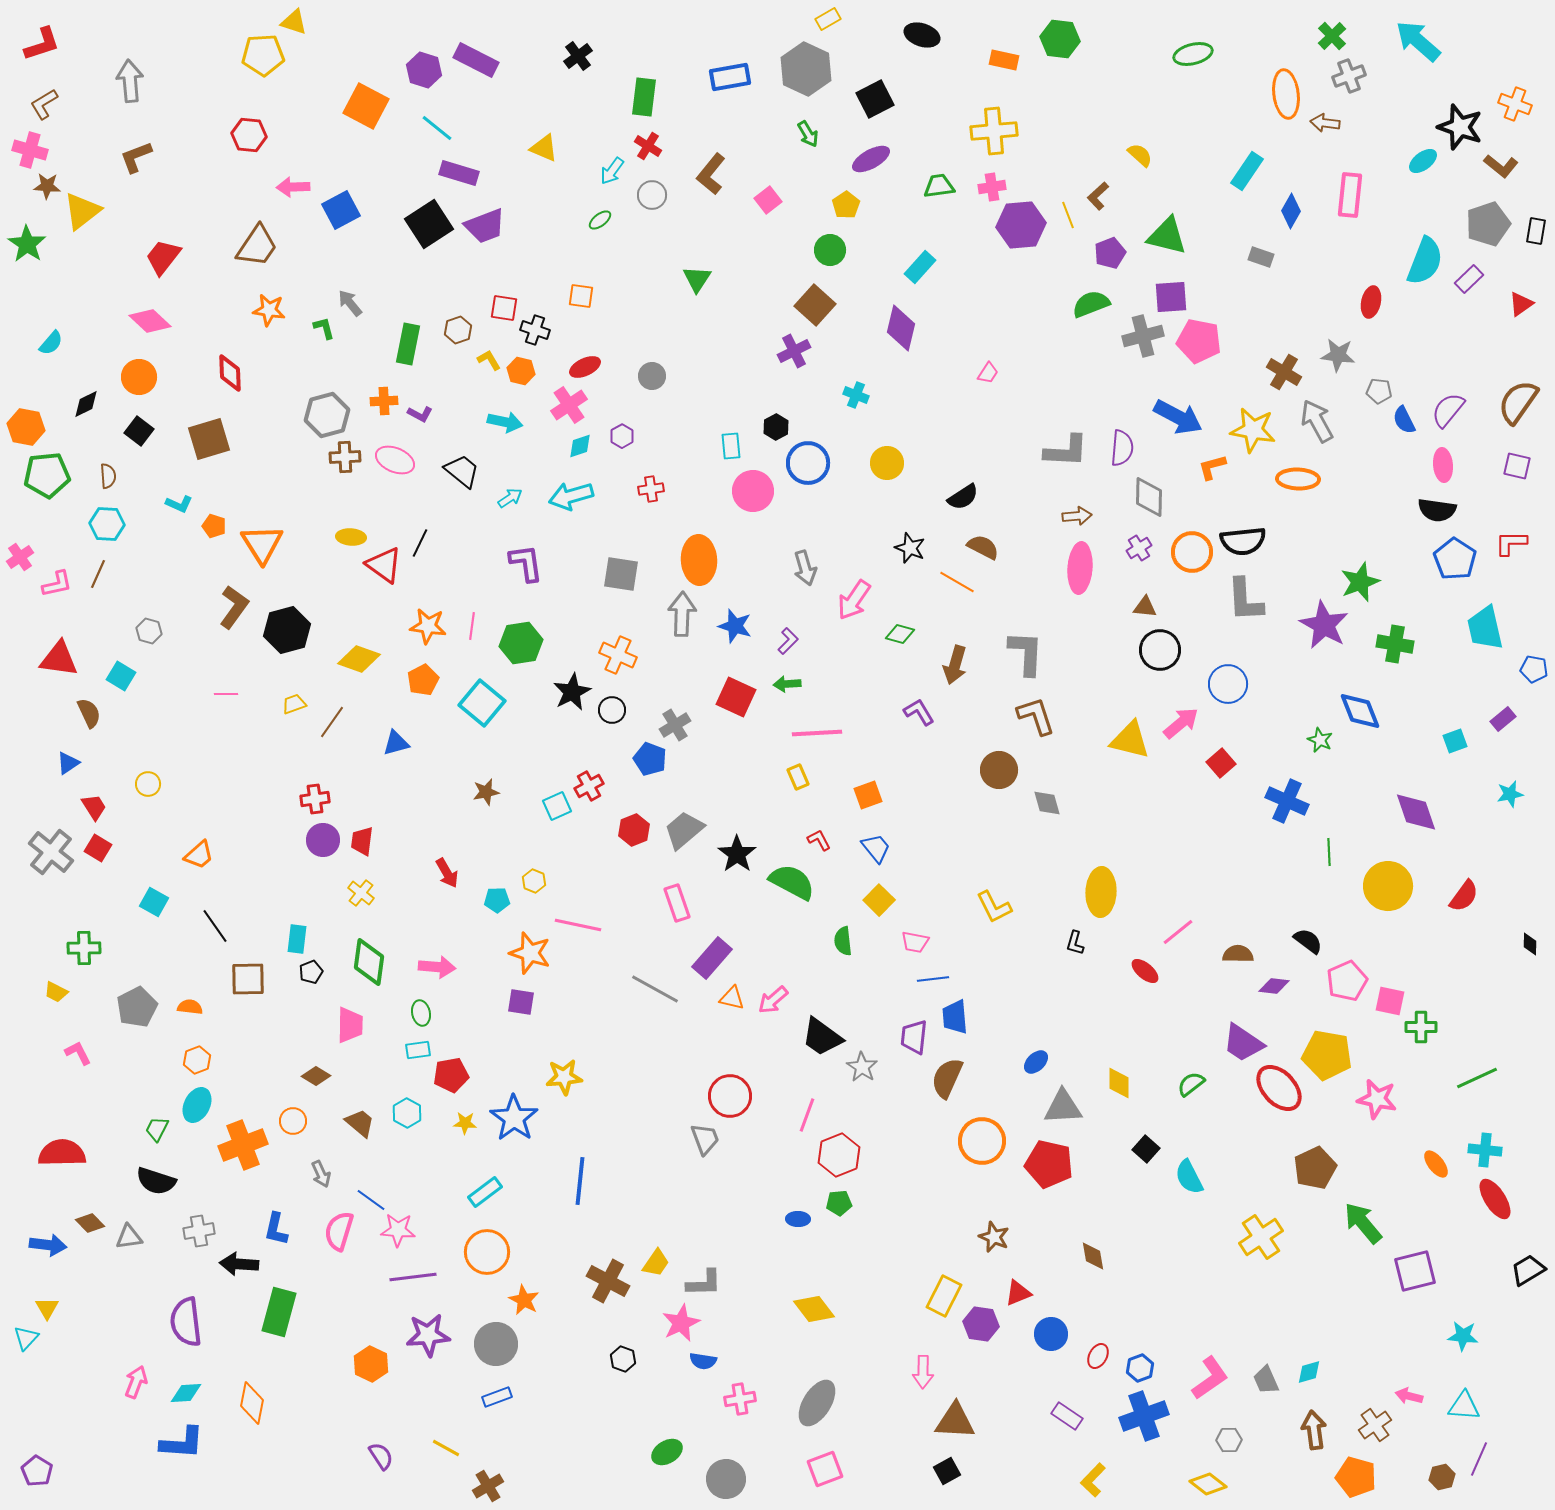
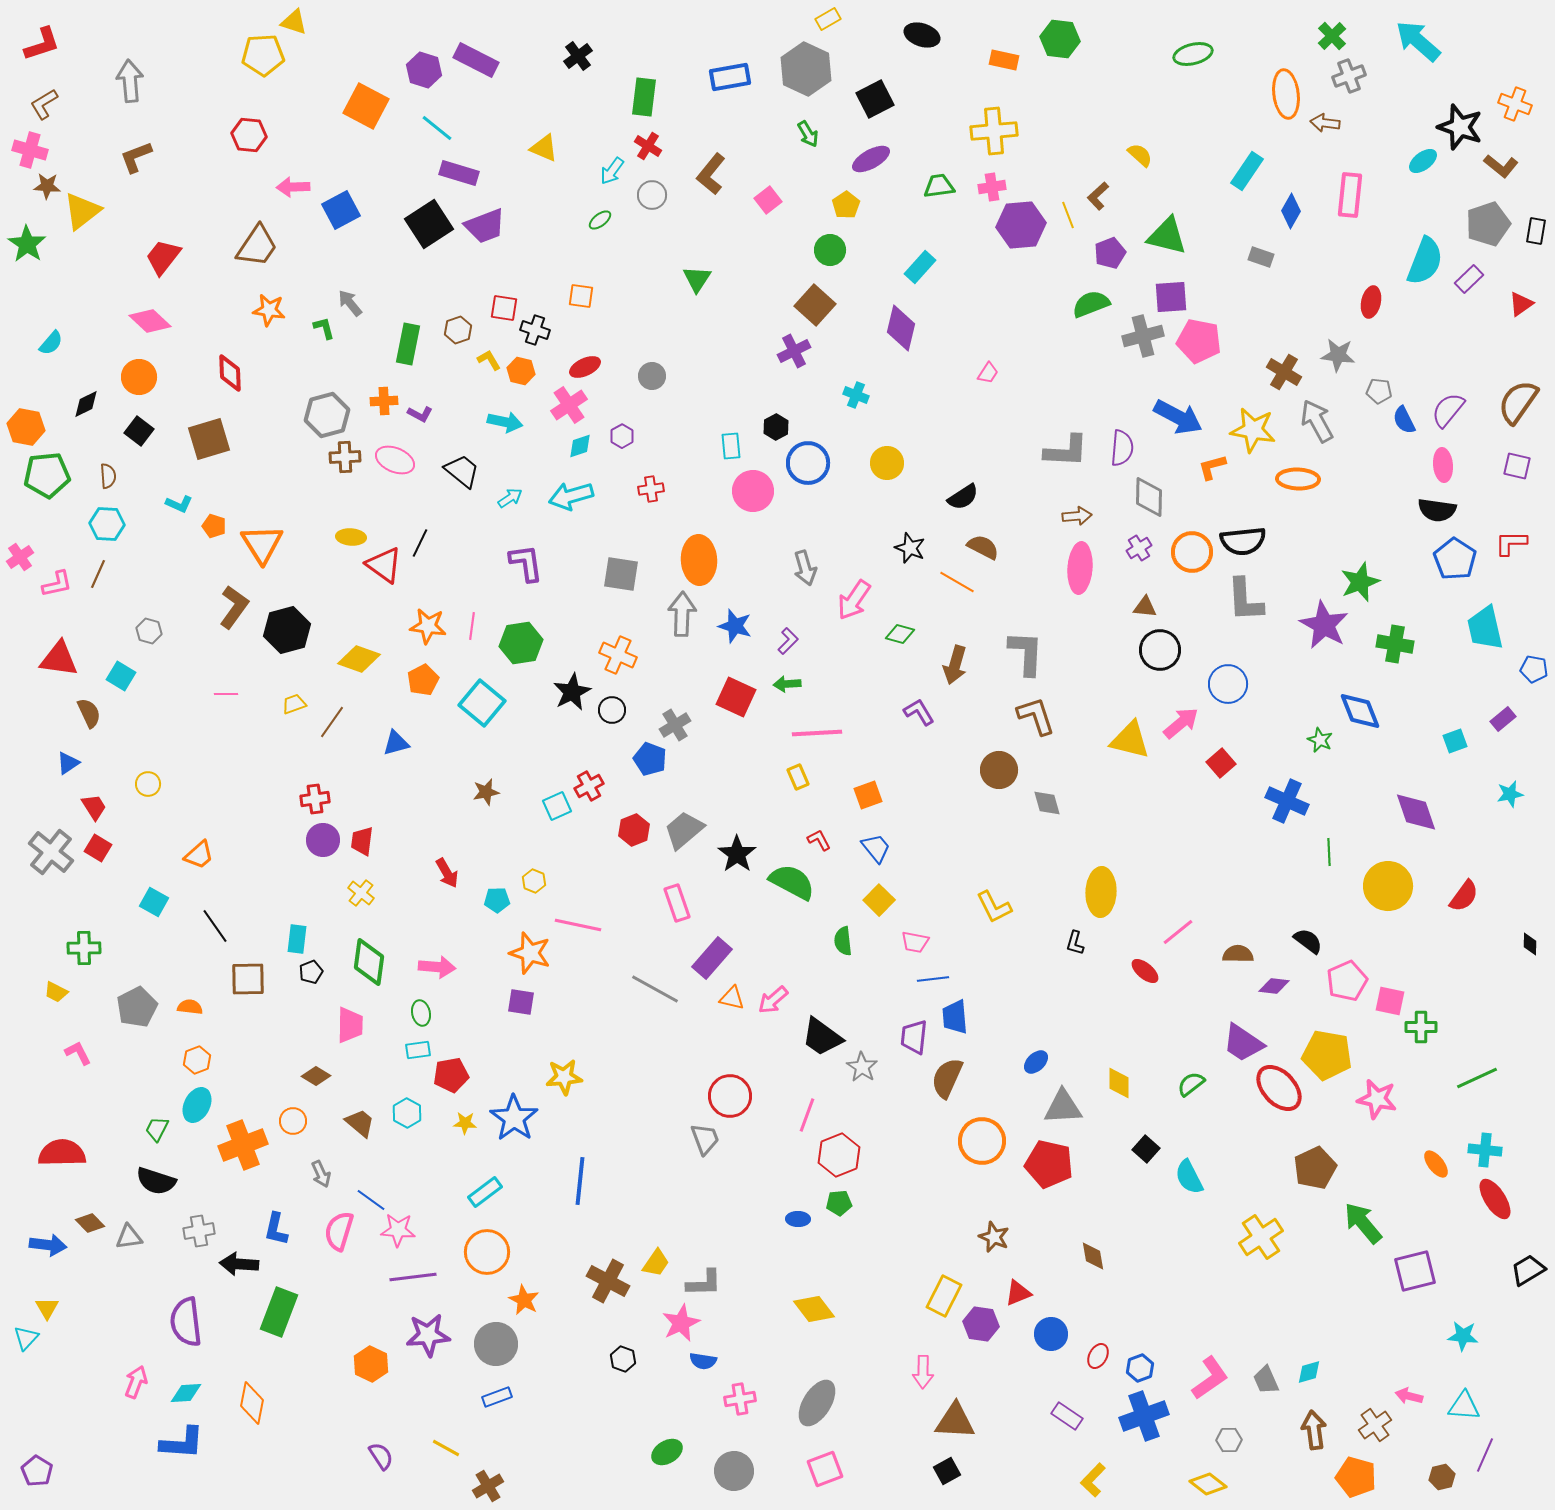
green rectangle at (279, 1312): rotated 6 degrees clockwise
purple line at (1479, 1459): moved 6 px right, 4 px up
gray circle at (726, 1479): moved 8 px right, 8 px up
